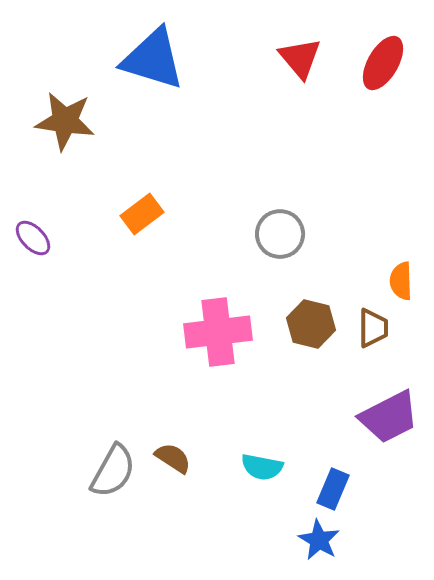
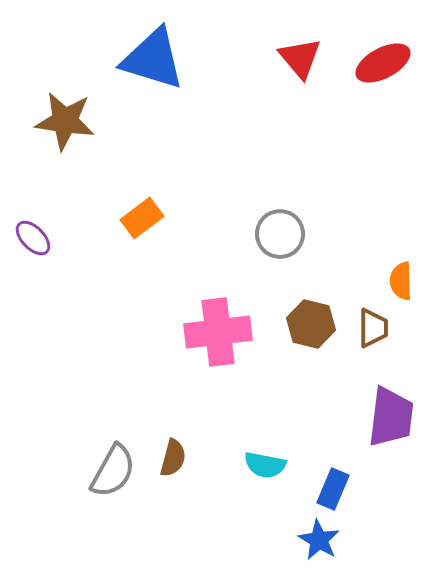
red ellipse: rotated 32 degrees clockwise
orange rectangle: moved 4 px down
purple trapezoid: moved 2 px right; rotated 56 degrees counterclockwise
brown semicircle: rotated 72 degrees clockwise
cyan semicircle: moved 3 px right, 2 px up
